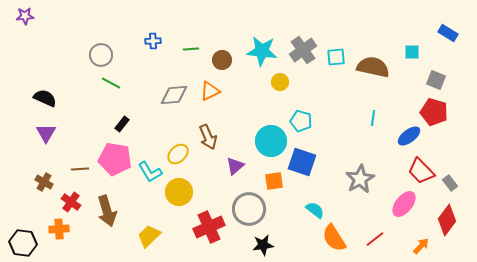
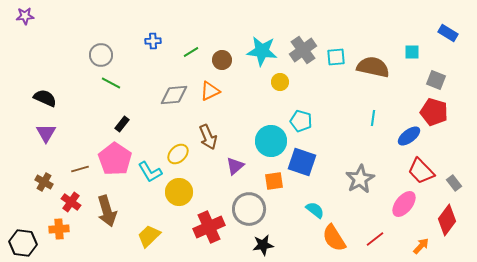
green line at (191, 49): moved 3 px down; rotated 28 degrees counterclockwise
pink pentagon at (115, 159): rotated 24 degrees clockwise
brown line at (80, 169): rotated 12 degrees counterclockwise
gray rectangle at (450, 183): moved 4 px right
